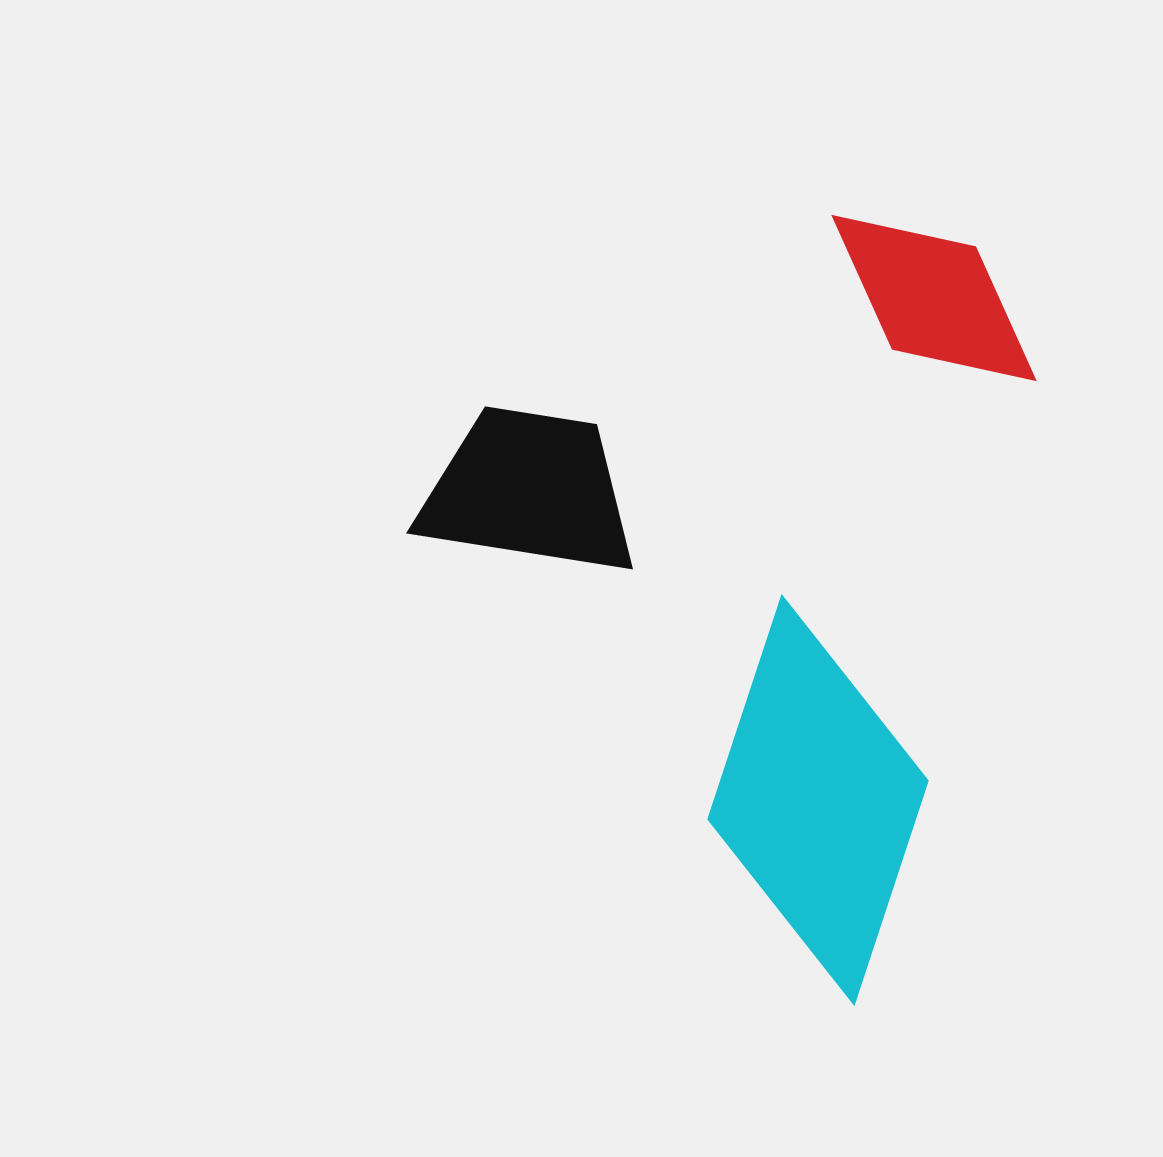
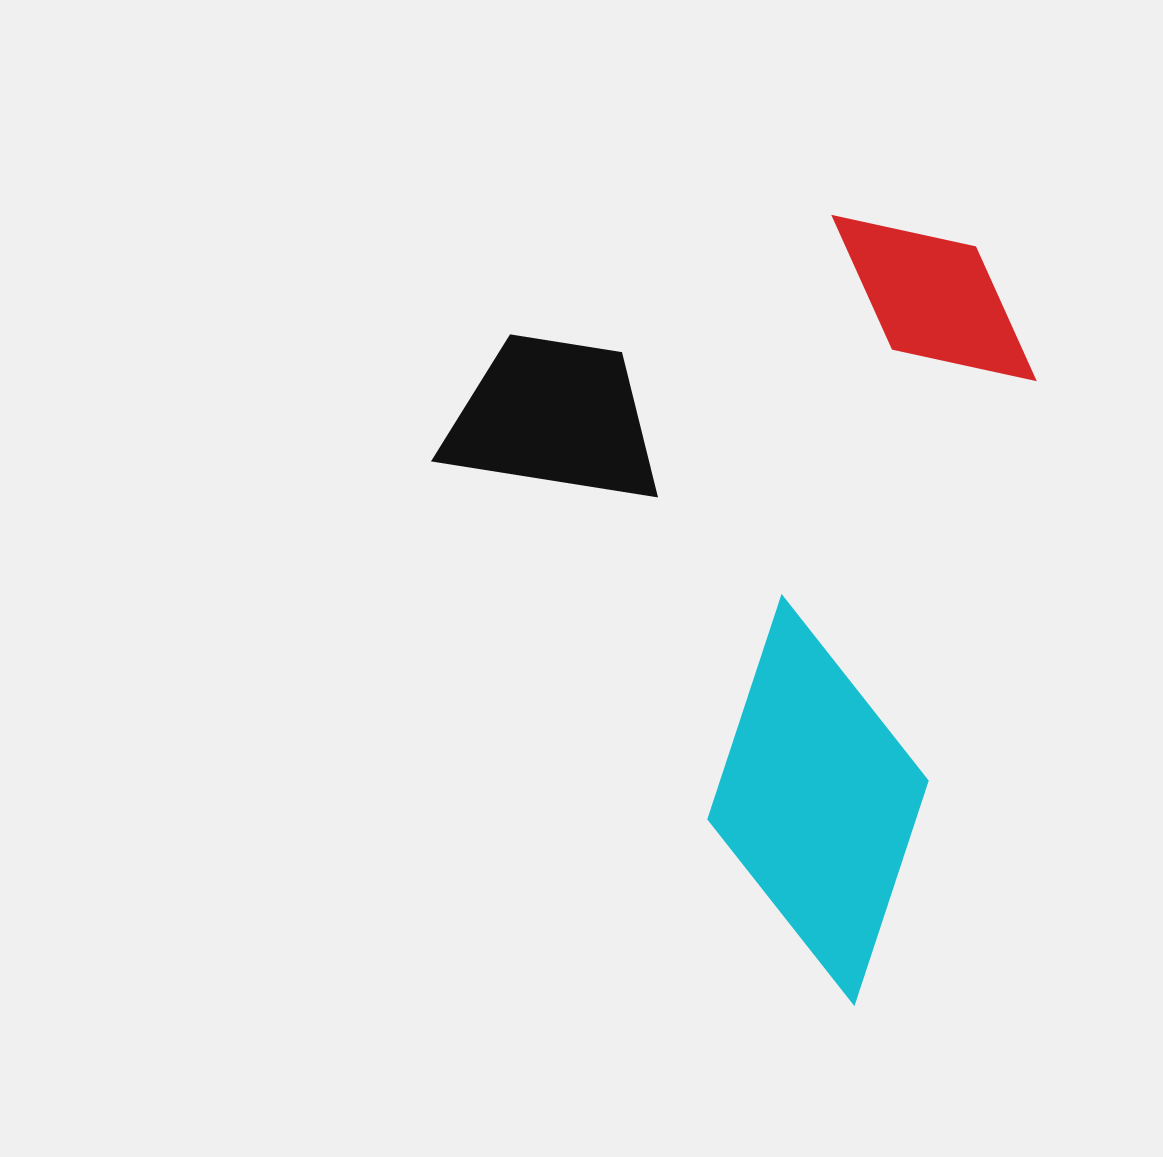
black trapezoid: moved 25 px right, 72 px up
